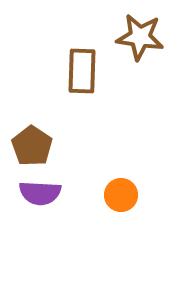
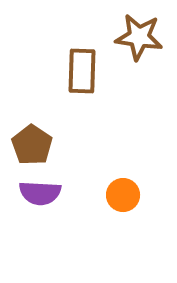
brown star: moved 1 px left
brown pentagon: moved 1 px up
orange circle: moved 2 px right
